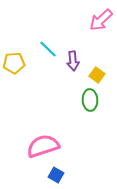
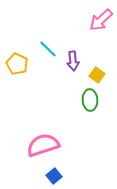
yellow pentagon: moved 3 px right, 1 px down; rotated 30 degrees clockwise
pink semicircle: moved 1 px up
blue square: moved 2 px left, 1 px down; rotated 21 degrees clockwise
